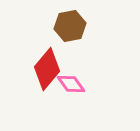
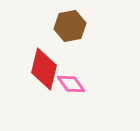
red diamond: moved 3 px left; rotated 27 degrees counterclockwise
